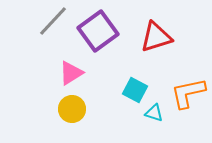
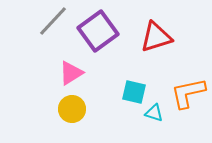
cyan square: moved 1 px left, 2 px down; rotated 15 degrees counterclockwise
